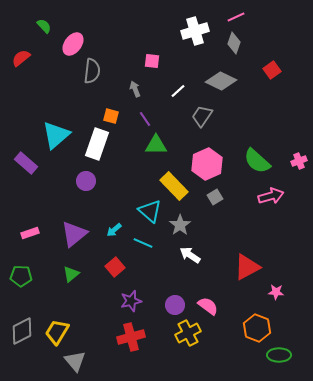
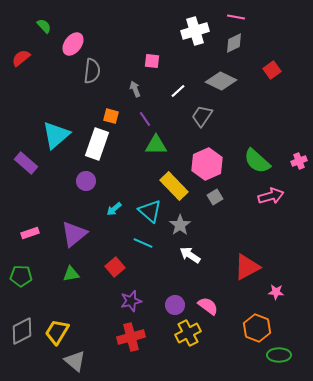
pink line at (236, 17): rotated 36 degrees clockwise
gray diamond at (234, 43): rotated 45 degrees clockwise
cyan arrow at (114, 230): moved 21 px up
green triangle at (71, 274): rotated 30 degrees clockwise
gray triangle at (75, 361): rotated 10 degrees counterclockwise
